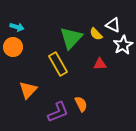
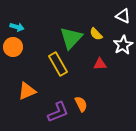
white triangle: moved 10 px right, 9 px up
orange triangle: moved 1 px left, 1 px down; rotated 24 degrees clockwise
